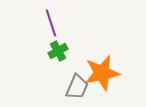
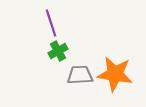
orange star: moved 13 px right, 1 px down; rotated 21 degrees clockwise
gray trapezoid: moved 3 px right, 12 px up; rotated 116 degrees counterclockwise
